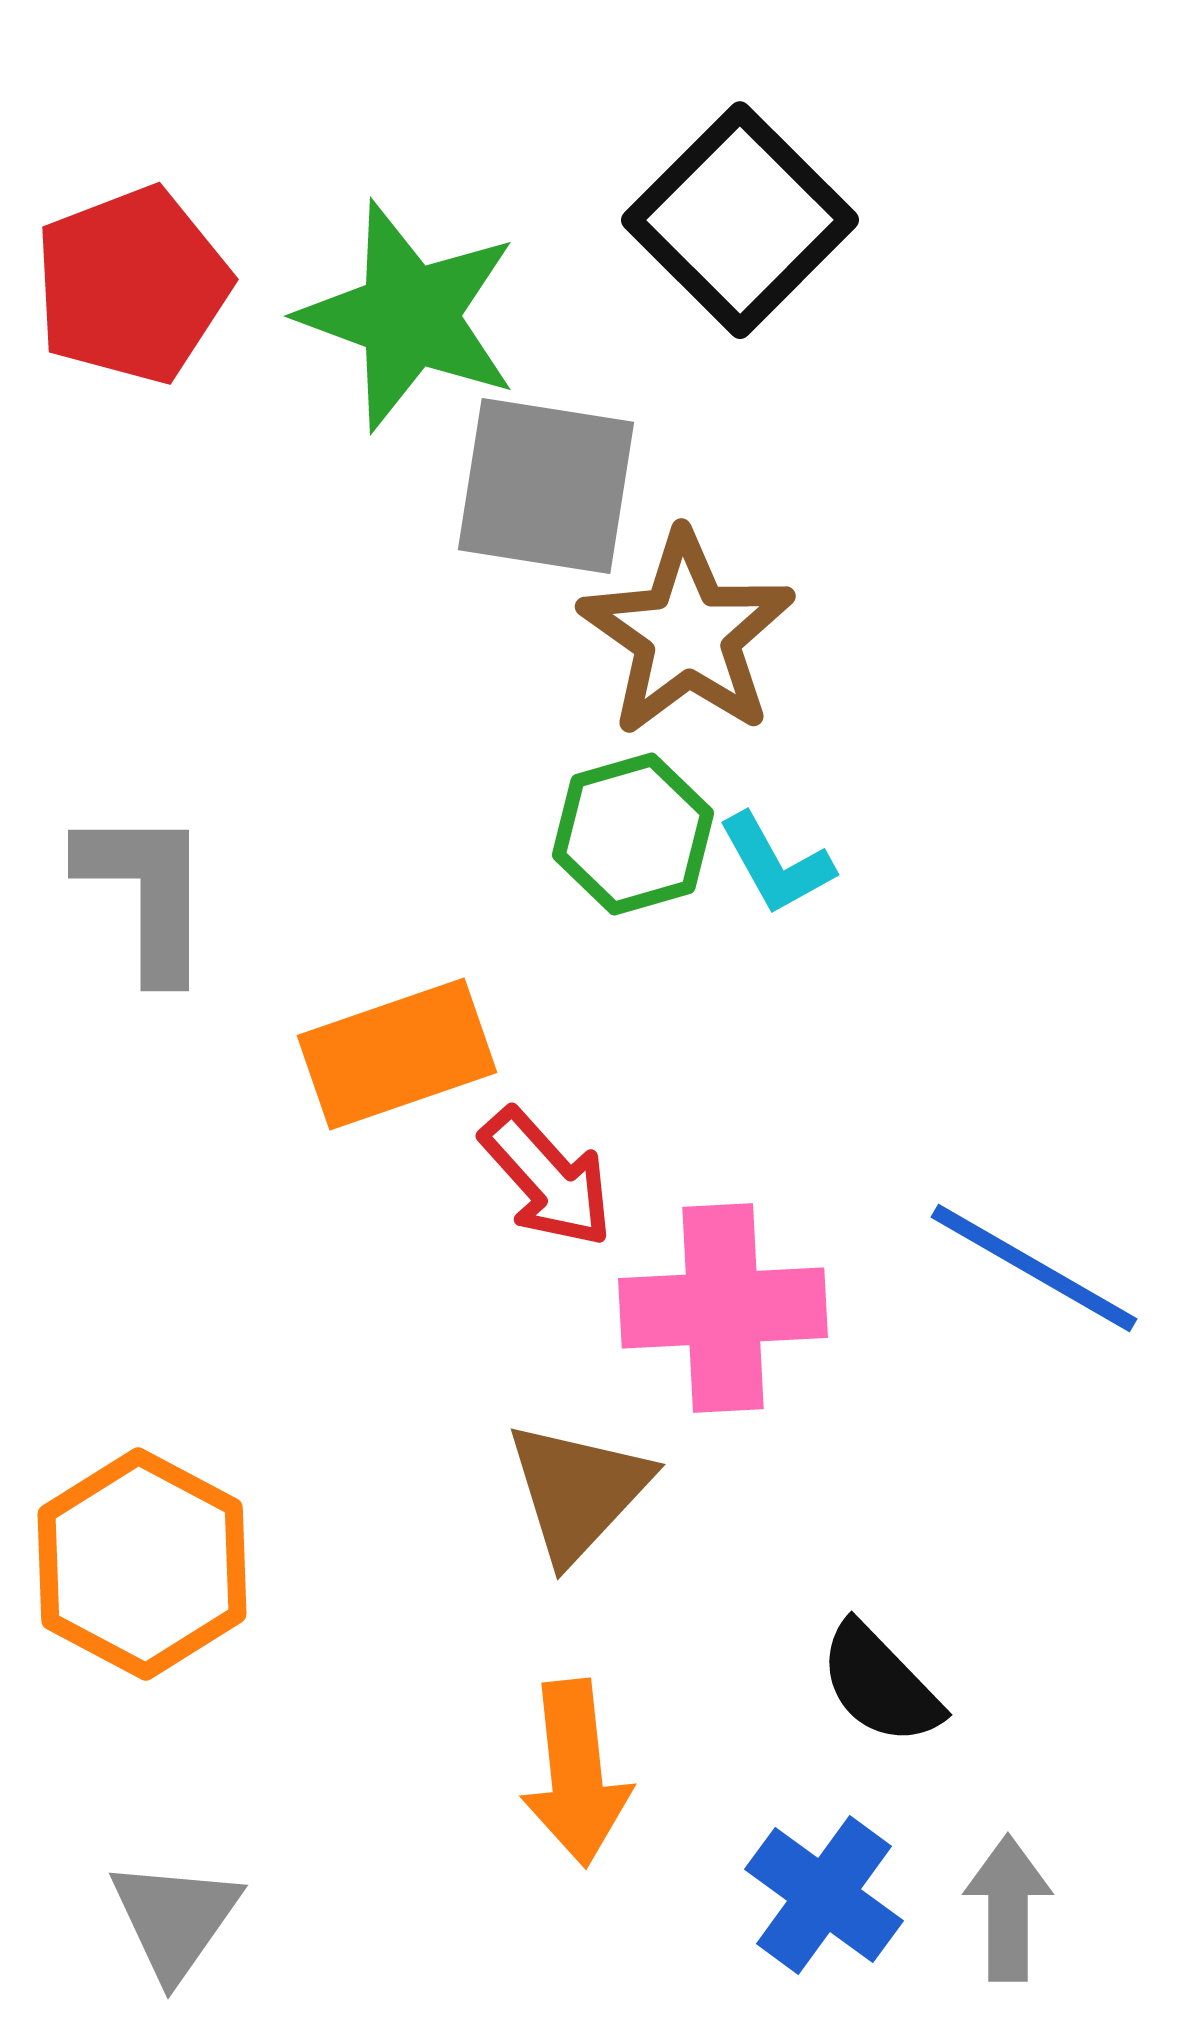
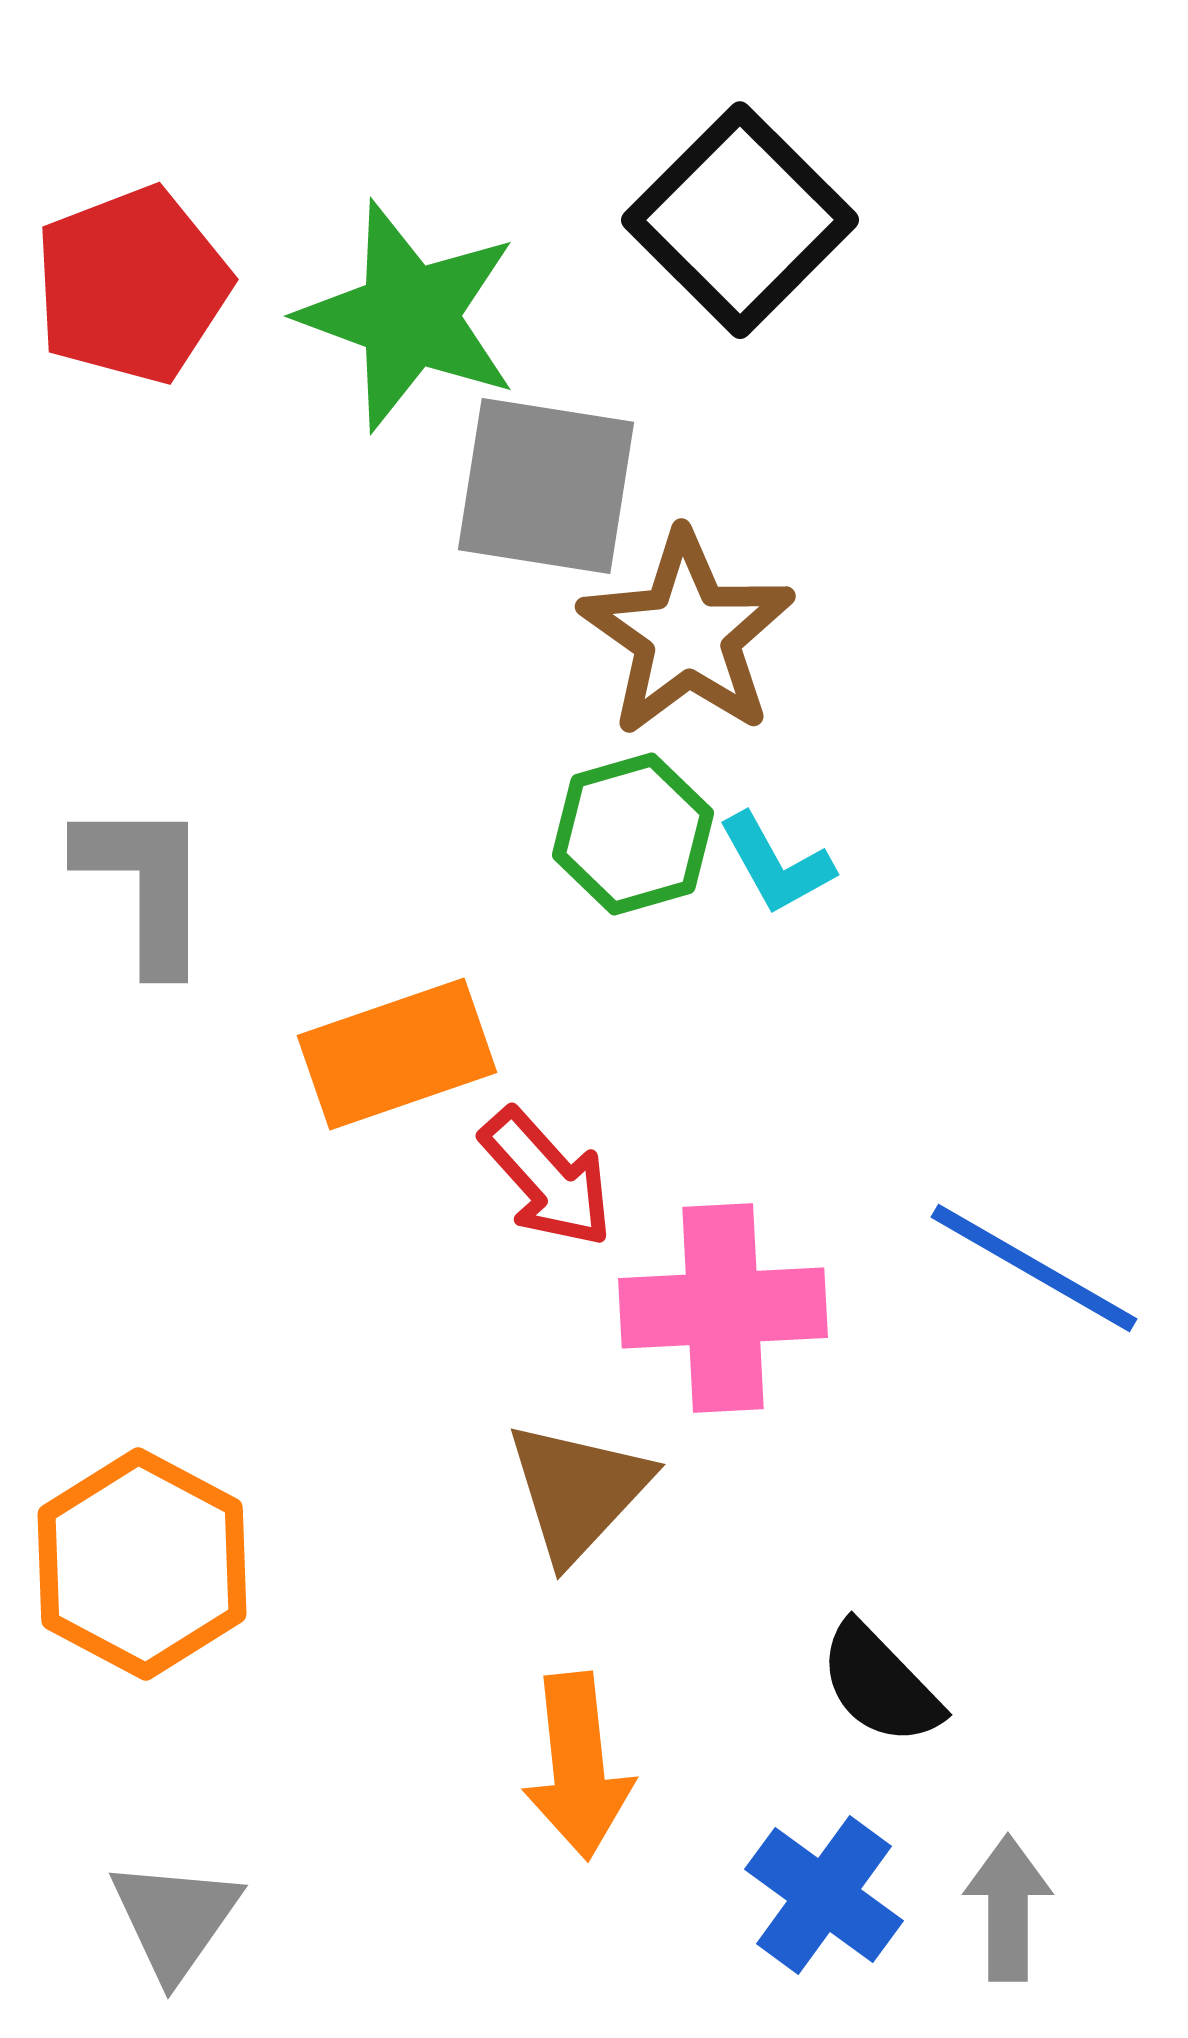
gray L-shape: moved 1 px left, 8 px up
orange arrow: moved 2 px right, 7 px up
